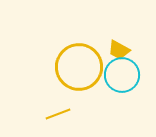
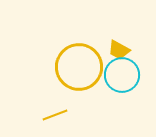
yellow line: moved 3 px left, 1 px down
